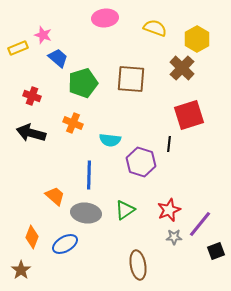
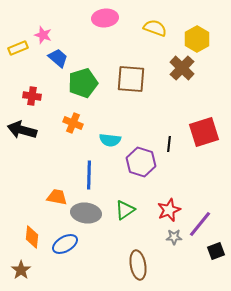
red cross: rotated 12 degrees counterclockwise
red square: moved 15 px right, 17 px down
black arrow: moved 9 px left, 3 px up
orange trapezoid: moved 2 px right, 1 px down; rotated 30 degrees counterclockwise
orange diamond: rotated 15 degrees counterclockwise
